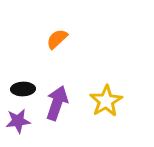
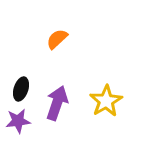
black ellipse: moved 2 px left; rotated 70 degrees counterclockwise
